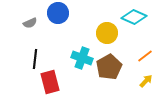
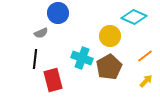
gray semicircle: moved 11 px right, 10 px down
yellow circle: moved 3 px right, 3 px down
red rectangle: moved 3 px right, 2 px up
